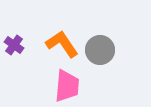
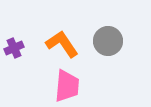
purple cross: moved 3 px down; rotated 30 degrees clockwise
gray circle: moved 8 px right, 9 px up
